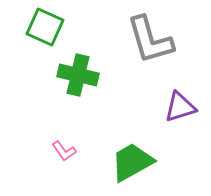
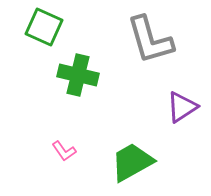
green square: moved 1 px left
purple triangle: moved 2 px right; rotated 16 degrees counterclockwise
